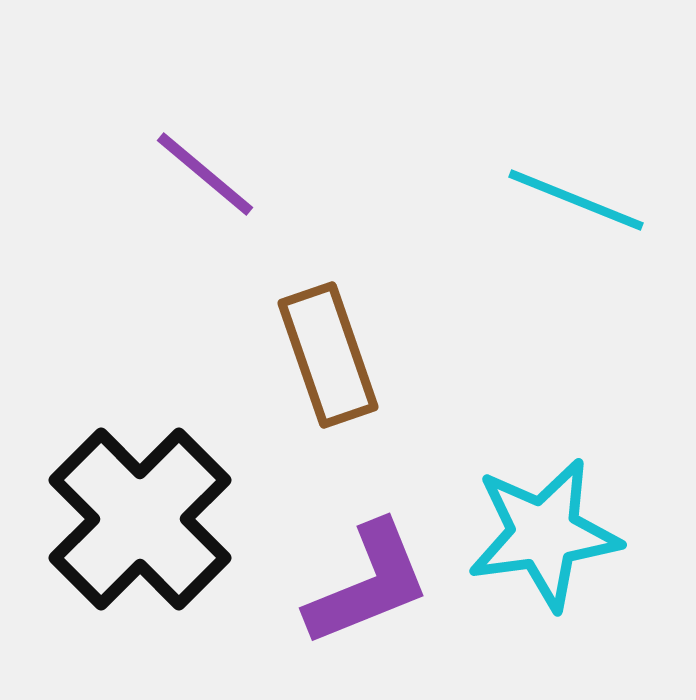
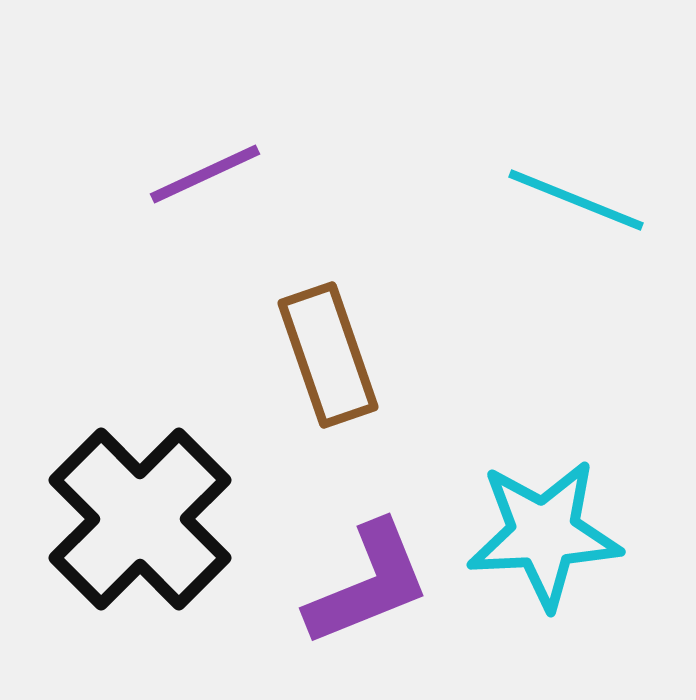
purple line: rotated 65 degrees counterclockwise
cyan star: rotated 5 degrees clockwise
